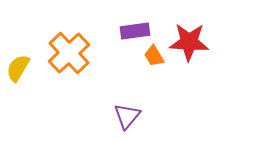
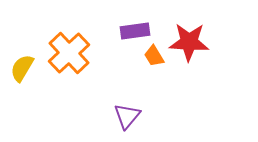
yellow semicircle: moved 4 px right
